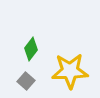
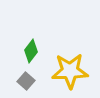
green diamond: moved 2 px down
